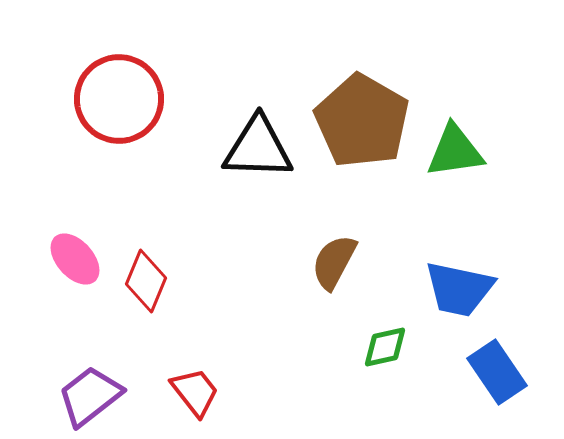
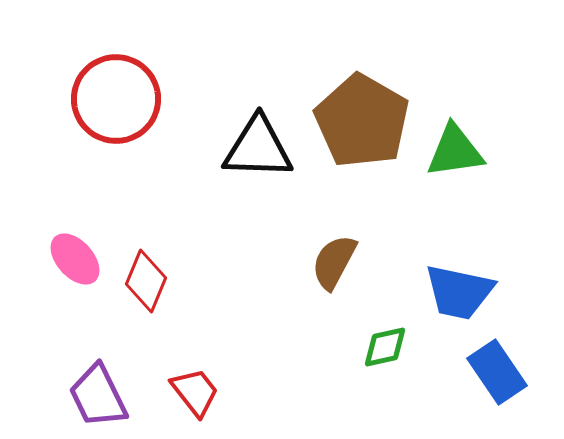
red circle: moved 3 px left
blue trapezoid: moved 3 px down
purple trapezoid: moved 8 px right; rotated 78 degrees counterclockwise
